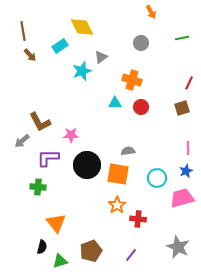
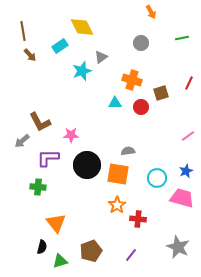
brown square: moved 21 px left, 15 px up
pink line: moved 12 px up; rotated 56 degrees clockwise
pink trapezoid: rotated 30 degrees clockwise
